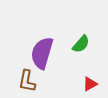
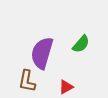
red triangle: moved 24 px left, 3 px down
